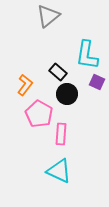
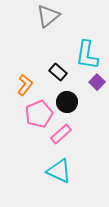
purple square: rotated 21 degrees clockwise
black circle: moved 8 px down
pink pentagon: rotated 20 degrees clockwise
pink rectangle: rotated 45 degrees clockwise
